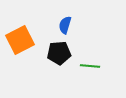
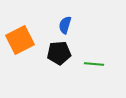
green line: moved 4 px right, 2 px up
